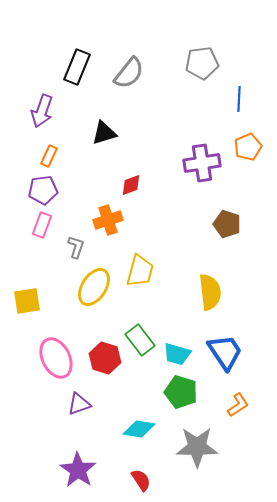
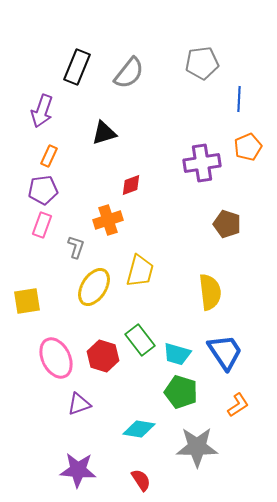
red hexagon: moved 2 px left, 2 px up
purple star: rotated 30 degrees counterclockwise
